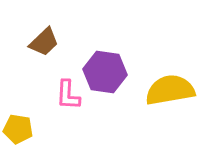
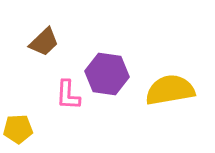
purple hexagon: moved 2 px right, 2 px down
yellow pentagon: rotated 12 degrees counterclockwise
